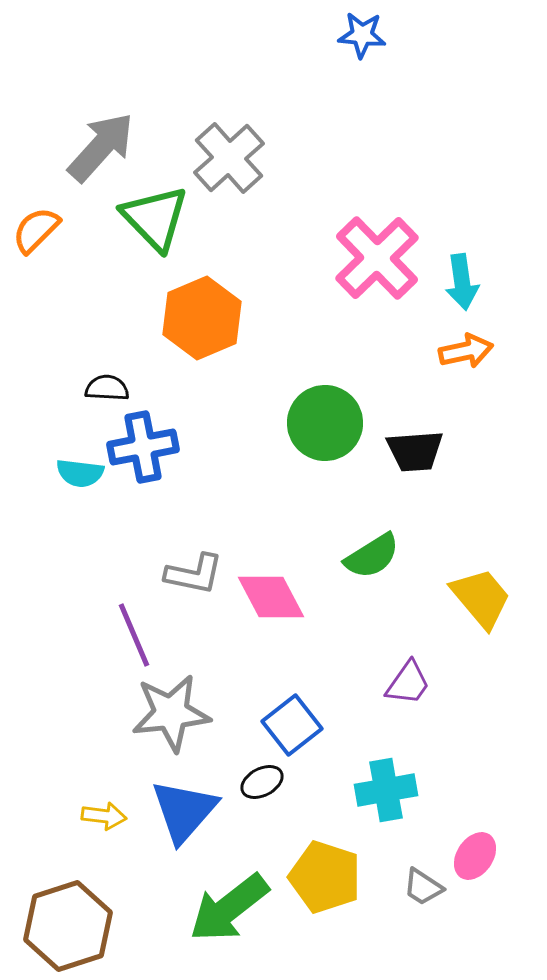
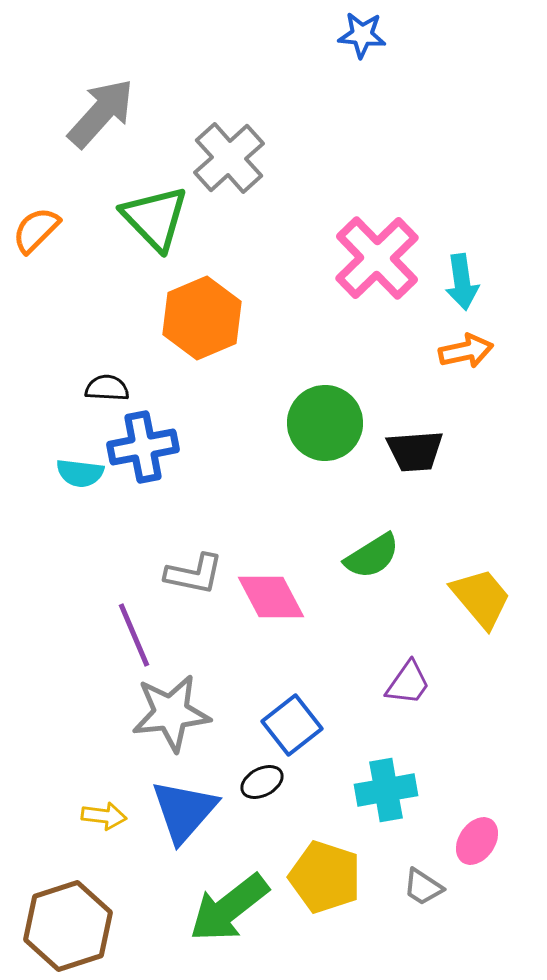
gray arrow: moved 34 px up
pink ellipse: moved 2 px right, 15 px up
